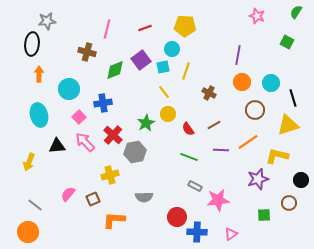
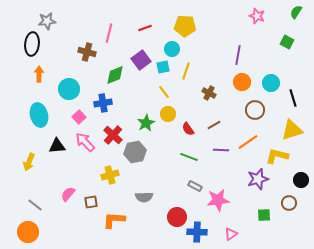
pink line at (107, 29): moved 2 px right, 4 px down
green diamond at (115, 70): moved 5 px down
yellow triangle at (288, 125): moved 4 px right, 5 px down
brown square at (93, 199): moved 2 px left, 3 px down; rotated 16 degrees clockwise
